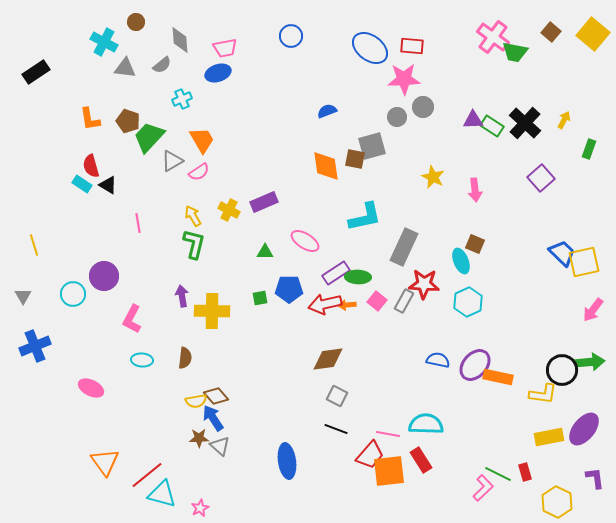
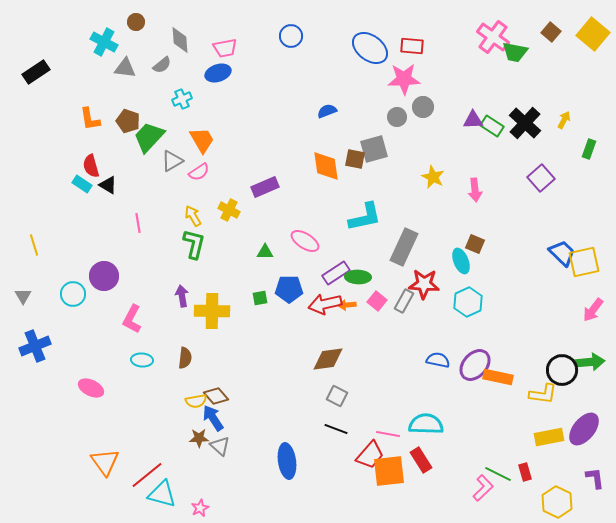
gray square at (372, 146): moved 2 px right, 3 px down
purple rectangle at (264, 202): moved 1 px right, 15 px up
